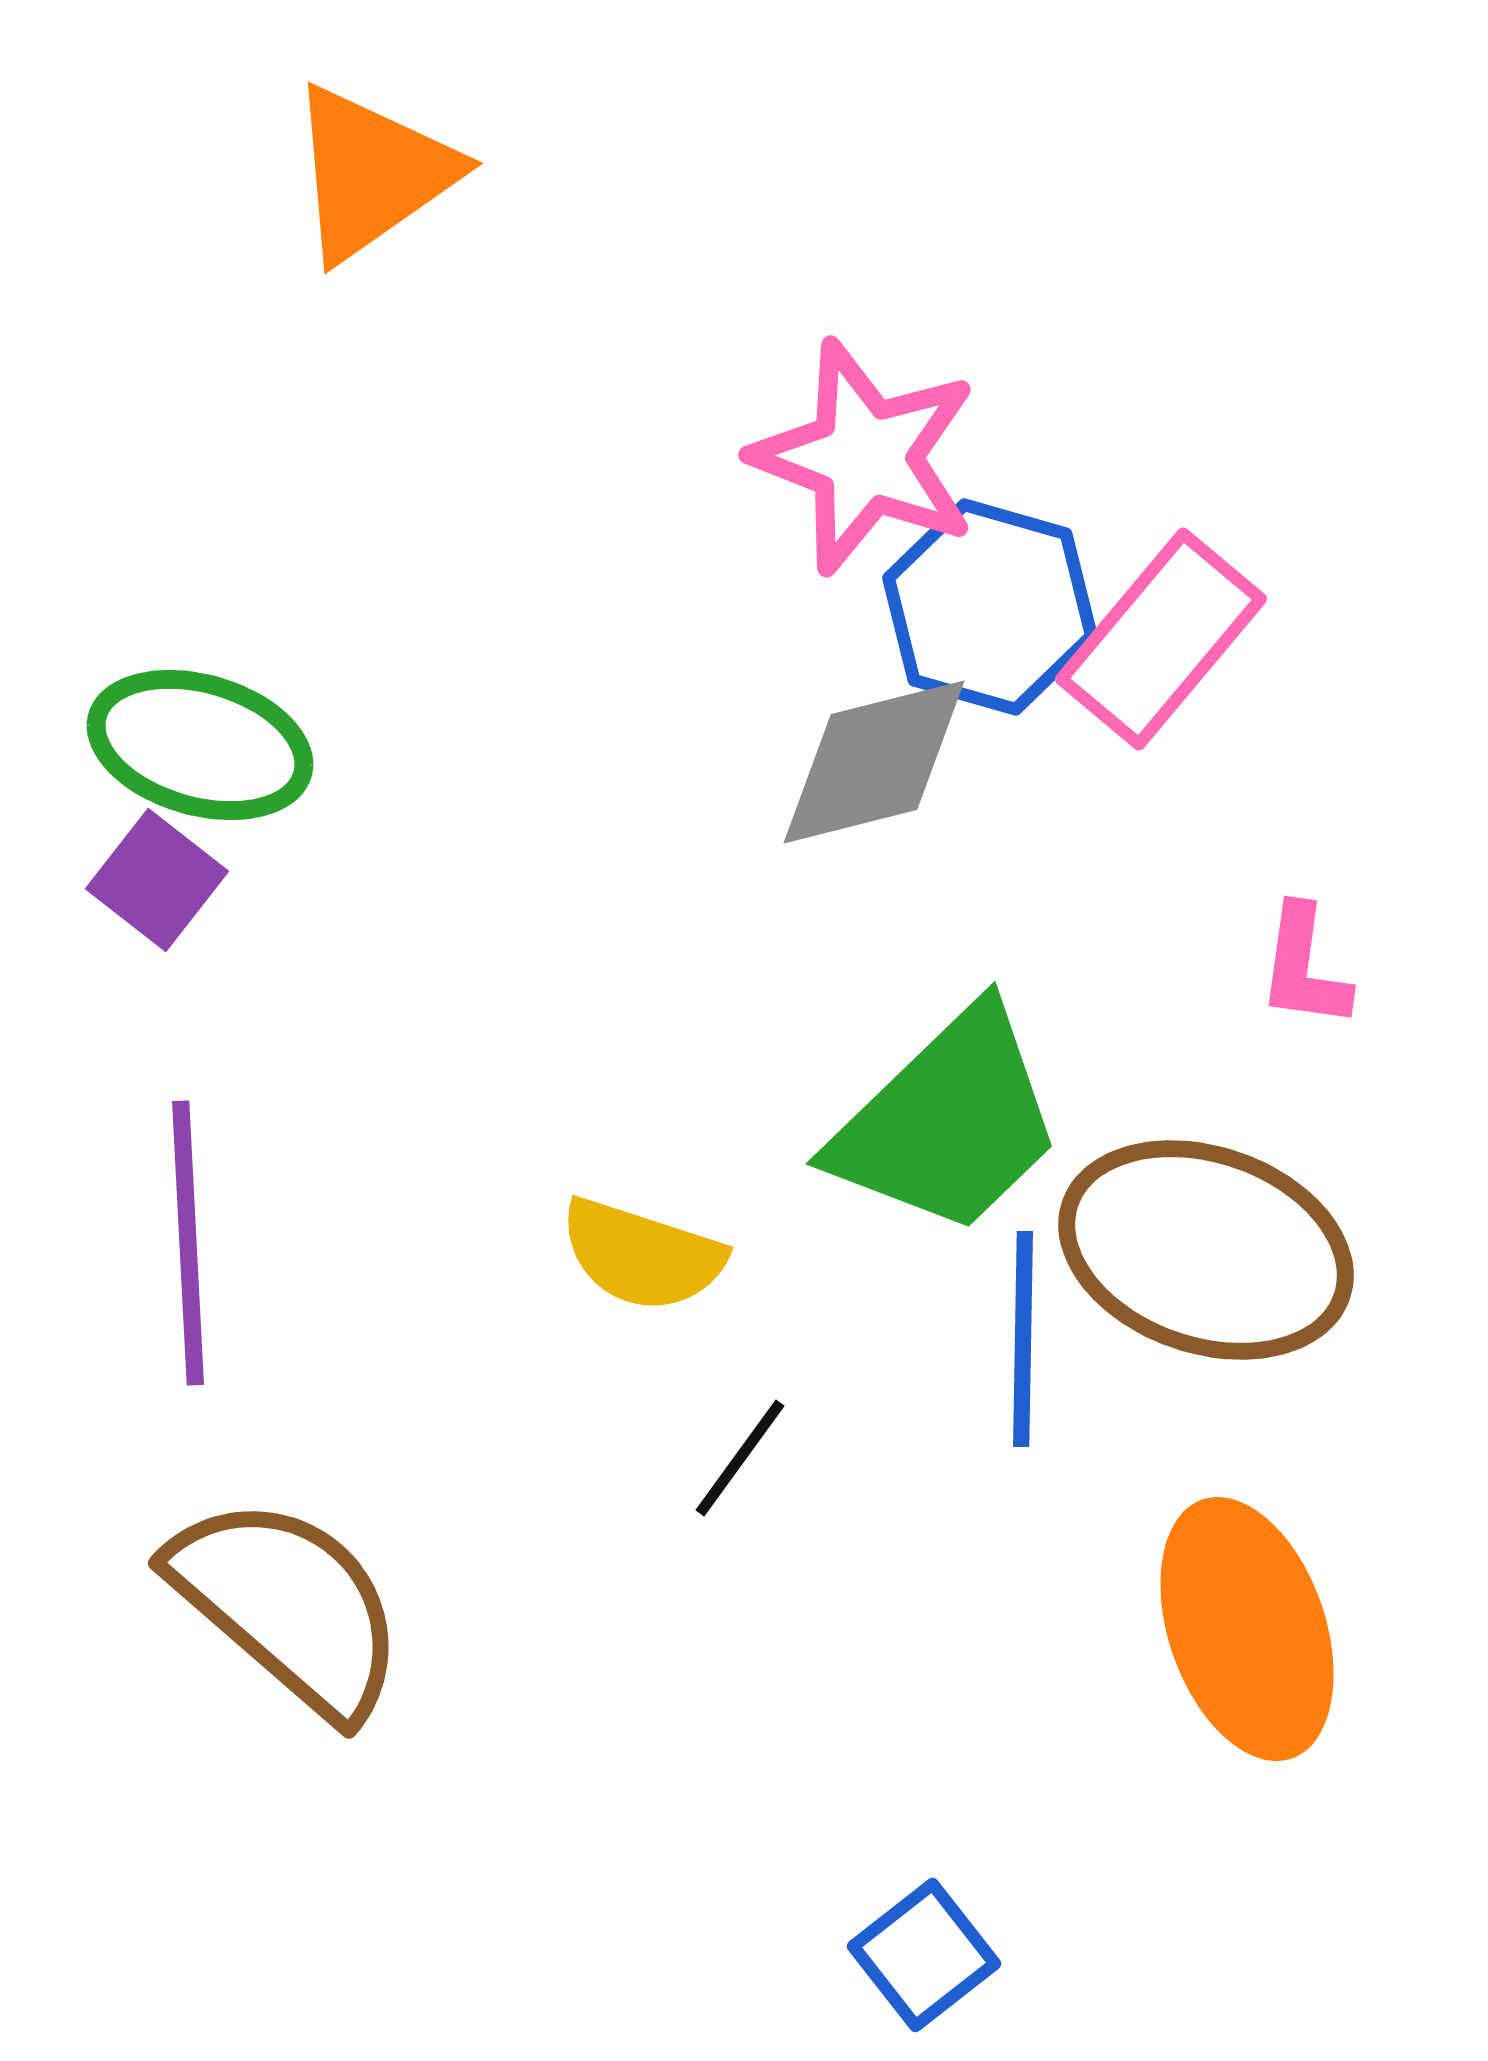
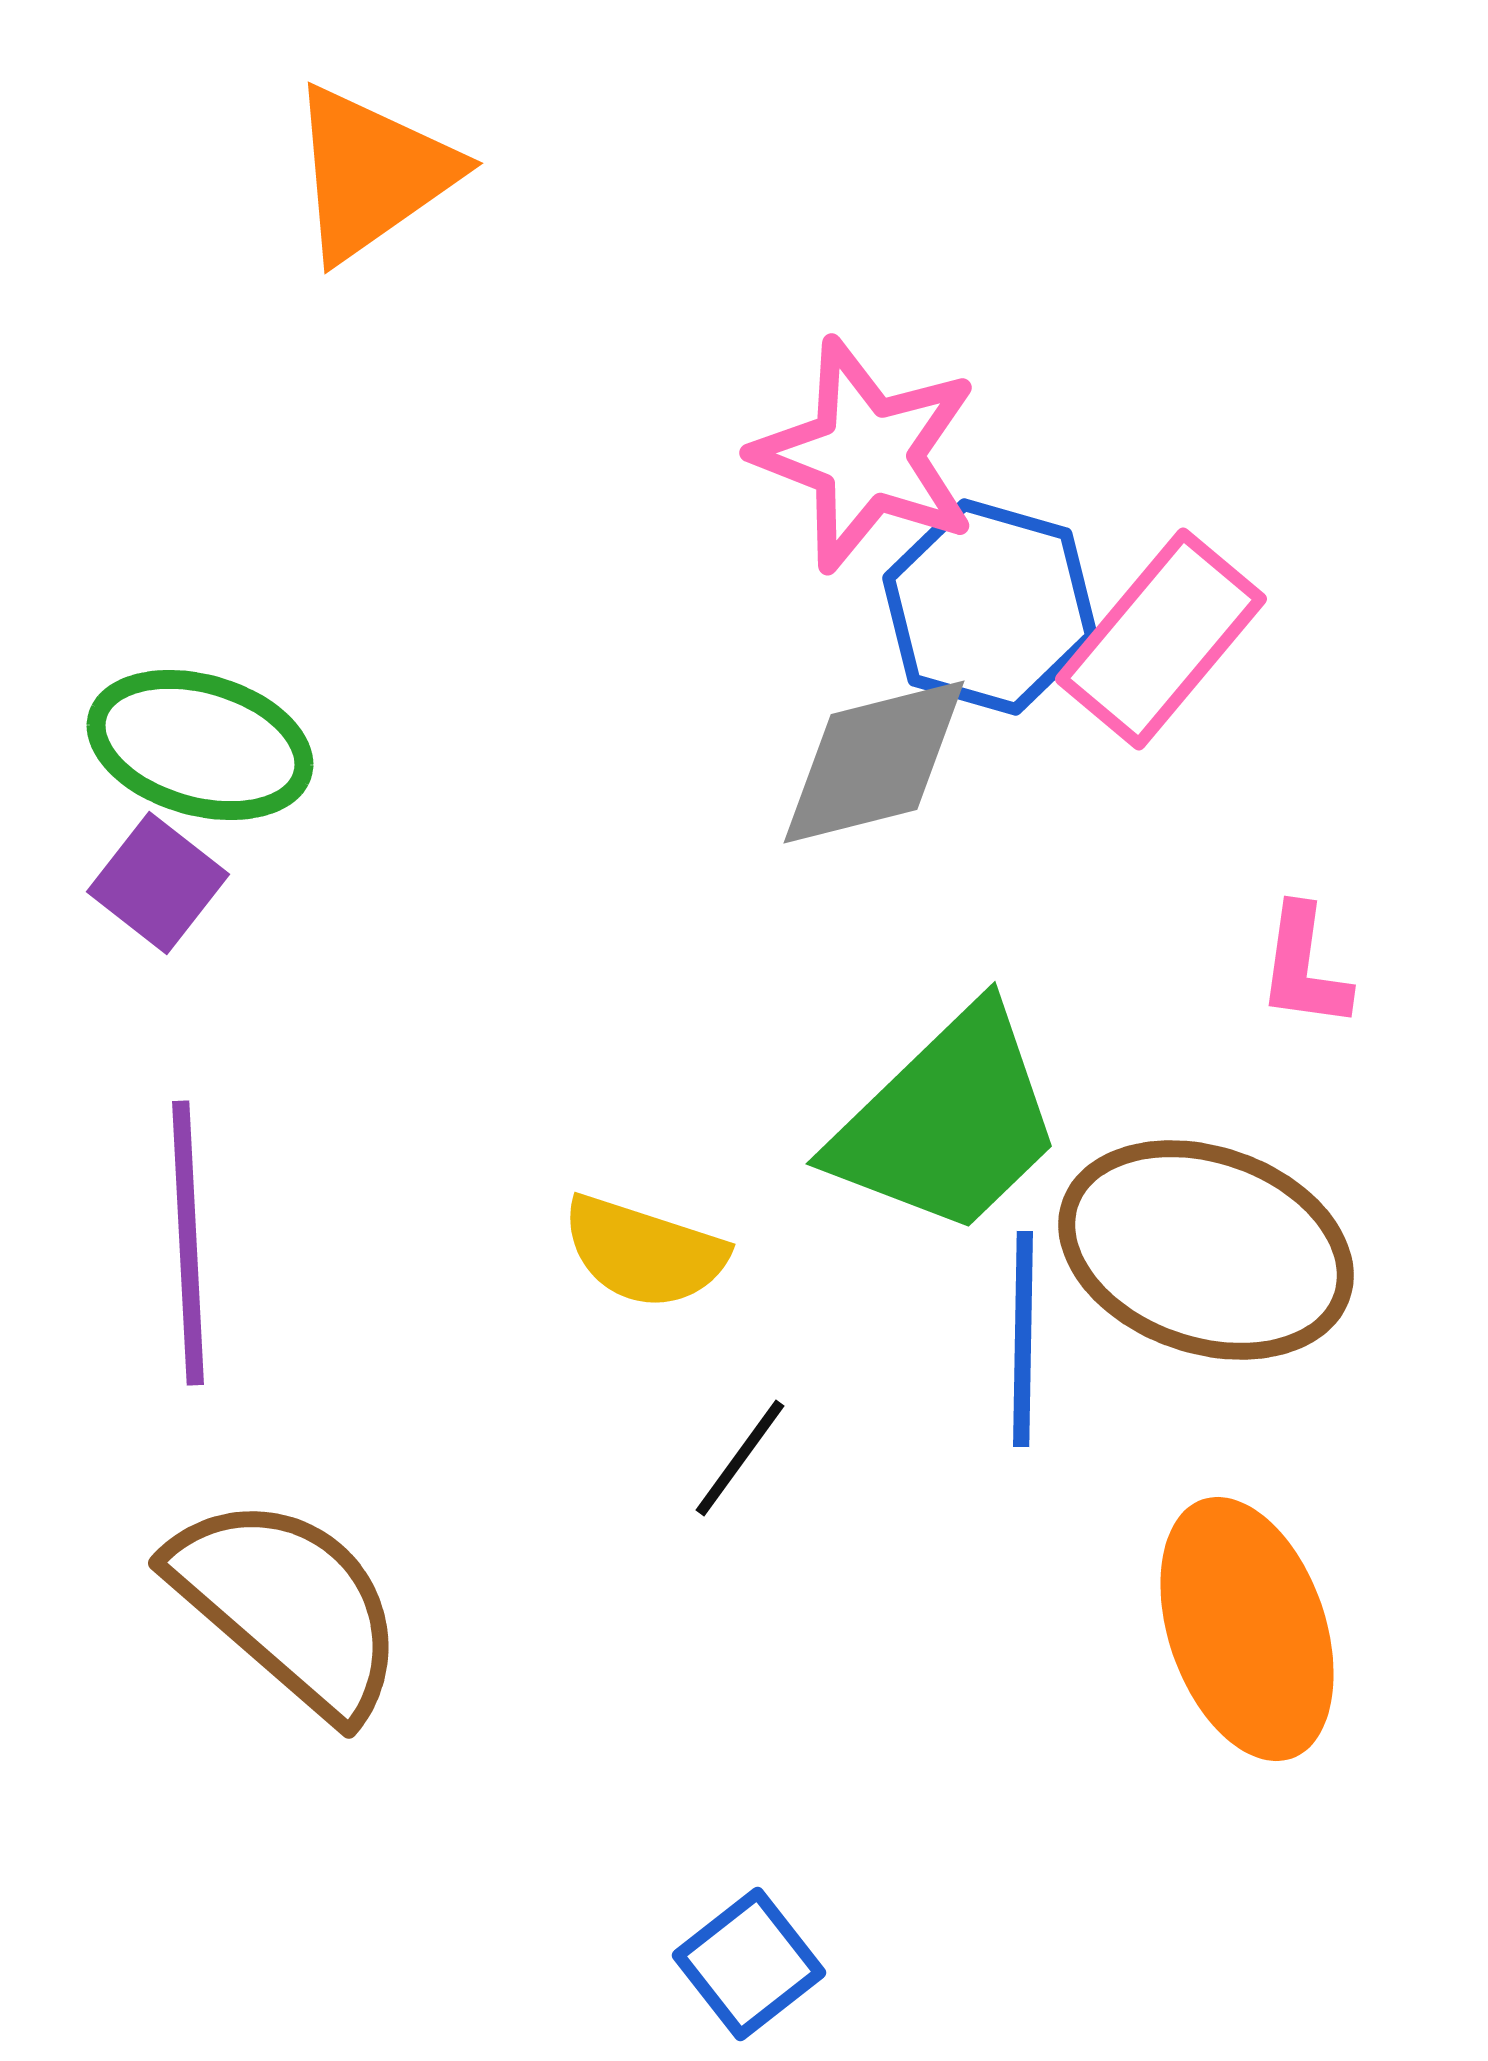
pink star: moved 1 px right, 2 px up
purple square: moved 1 px right, 3 px down
yellow semicircle: moved 2 px right, 3 px up
blue square: moved 175 px left, 9 px down
